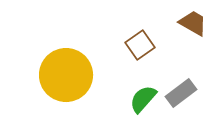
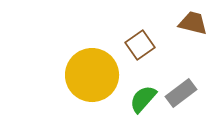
brown trapezoid: rotated 16 degrees counterclockwise
yellow circle: moved 26 px right
